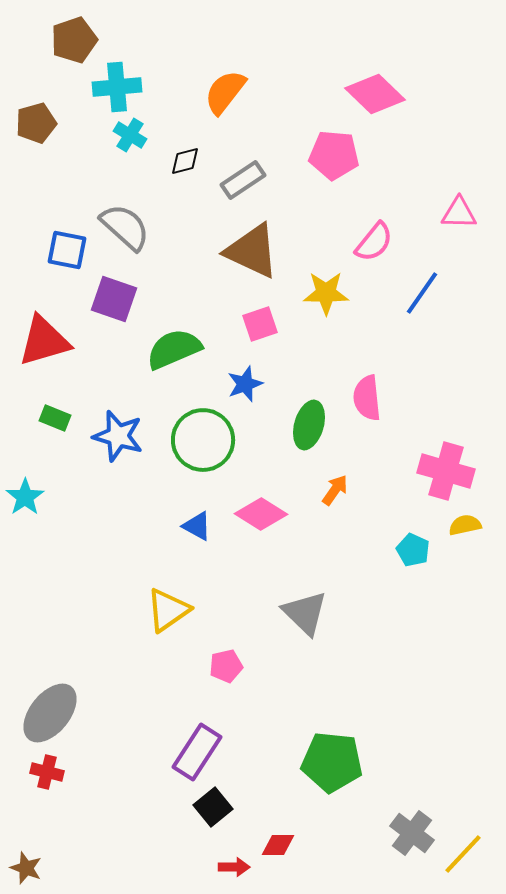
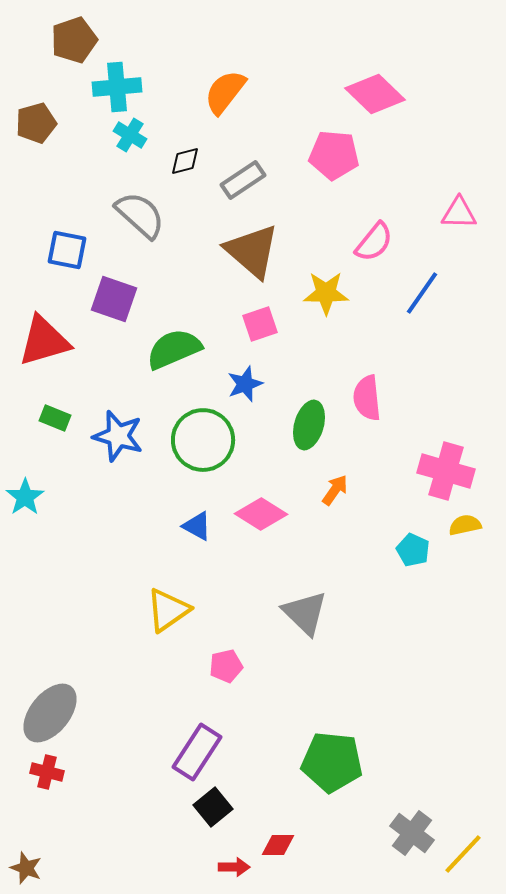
gray semicircle at (125, 227): moved 15 px right, 12 px up
brown triangle at (252, 251): rotated 16 degrees clockwise
